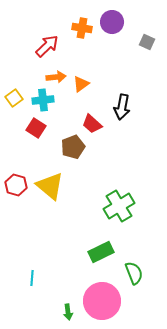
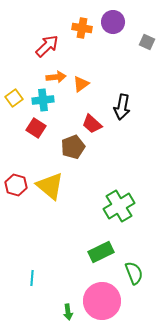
purple circle: moved 1 px right
